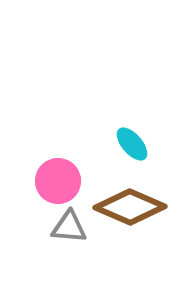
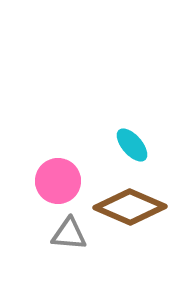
cyan ellipse: moved 1 px down
gray triangle: moved 7 px down
